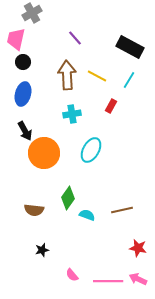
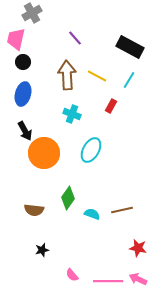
cyan cross: rotated 30 degrees clockwise
cyan semicircle: moved 5 px right, 1 px up
